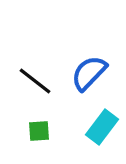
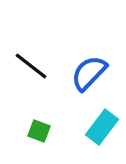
black line: moved 4 px left, 15 px up
green square: rotated 25 degrees clockwise
